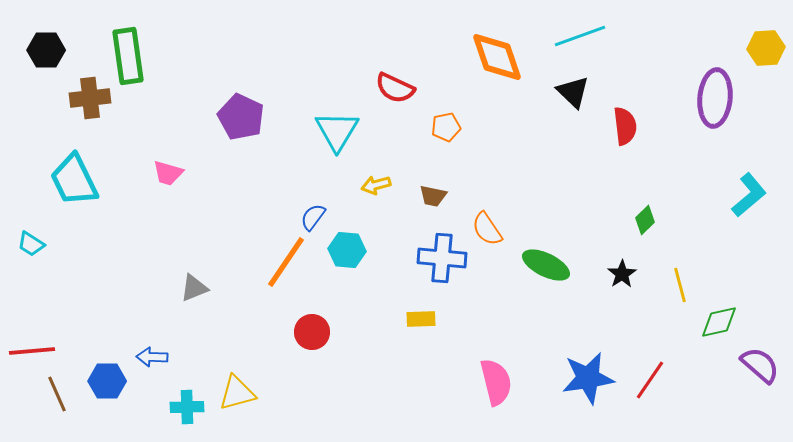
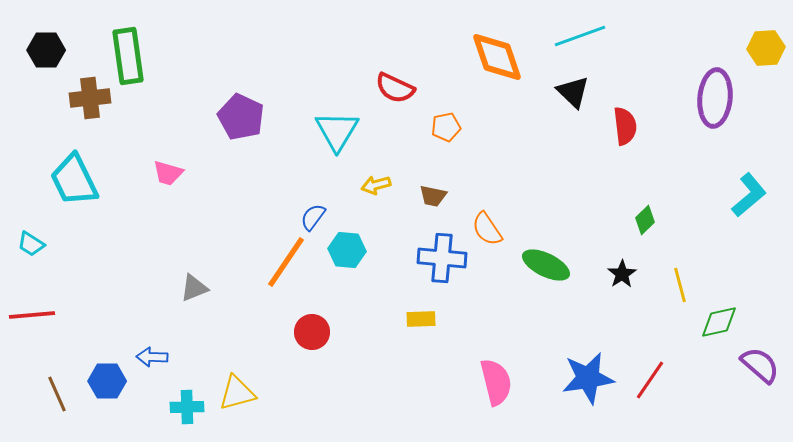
red line at (32, 351): moved 36 px up
